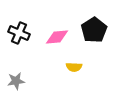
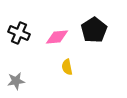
yellow semicircle: moved 7 px left; rotated 77 degrees clockwise
